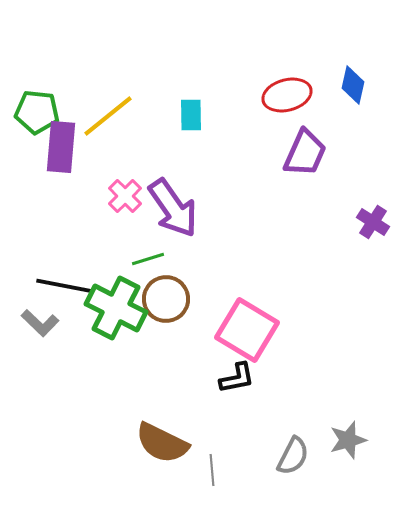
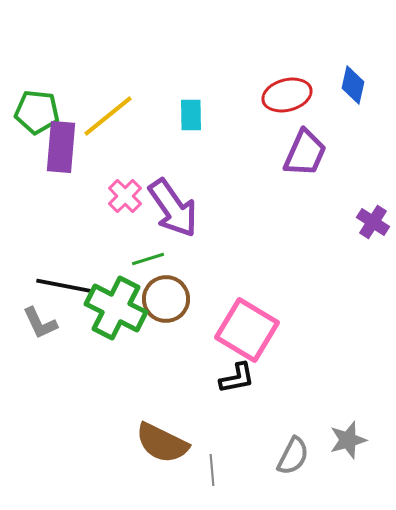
gray L-shape: rotated 21 degrees clockwise
